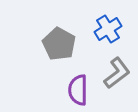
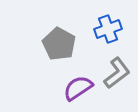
blue cross: rotated 12 degrees clockwise
purple semicircle: moved 2 px up; rotated 56 degrees clockwise
